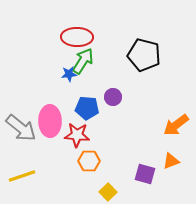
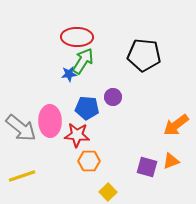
black pentagon: rotated 8 degrees counterclockwise
purple square: moved 2 px right, 7 px up
